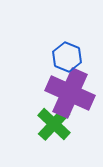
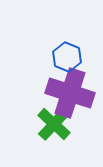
purple cross: rotated 6 degrees counterclockwise
